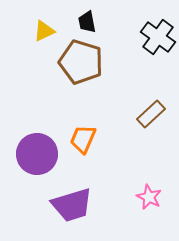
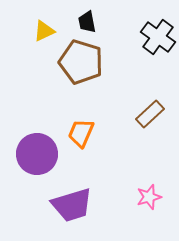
brown rectangle: moved 1 px left
orange trapezoid: moved 2 px left, 6 px up
pink star: rotated 30 degrees clockwise
